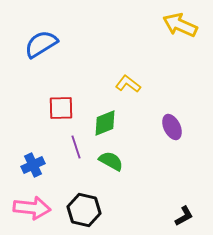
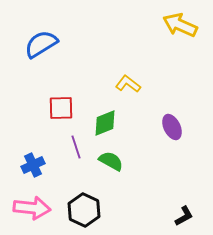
black hexagon: rotated 12 degrees clockwise
